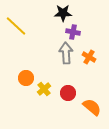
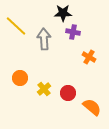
gray arrow: moved 22 px left, 14 px up
orange circle: moved 6 px left
